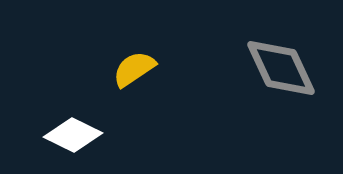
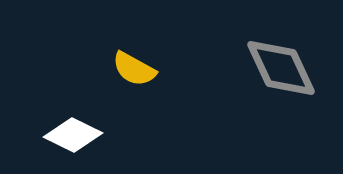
yellow semicircle: rotated 117 degrees counterclockwise
